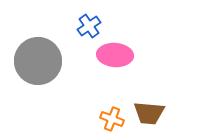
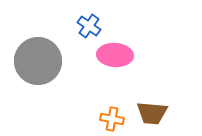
blue cross: rotated 20 degrees counterclockwise
brown trapezoid: moved 3 px right
orange cross: rotated 10 degrees counterclockwise
